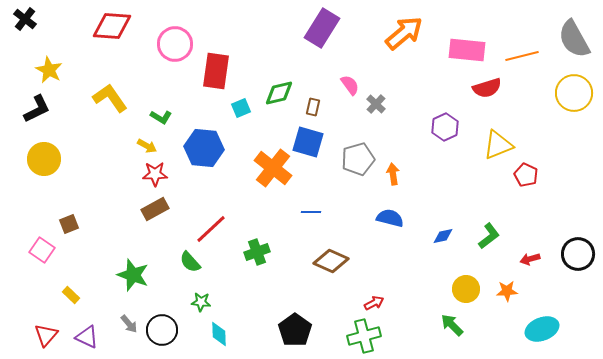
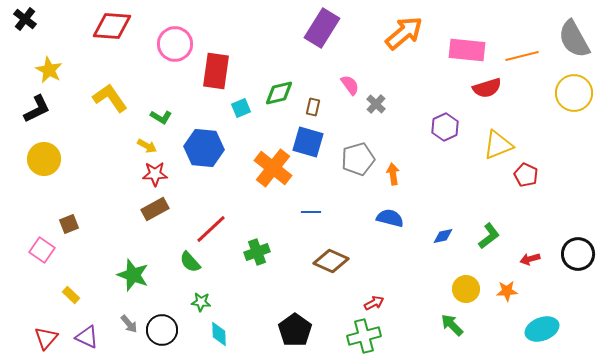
red triangle at (46, 335): moved 3 px down
